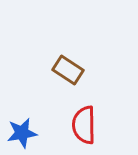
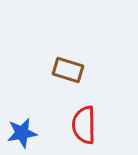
brown rectangle: rotated 16 degrees counterclockwise
